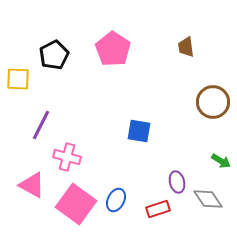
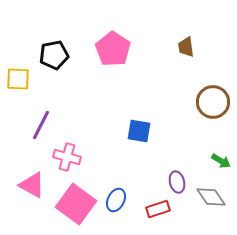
black pentagon: rotated 16 degrees clockwise
gray diamond: moved 3 px right, 2 px up
